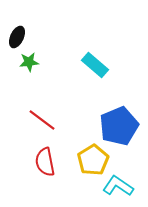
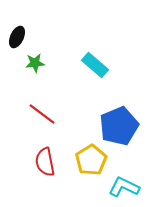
green star: moved 6 px right, 1 px down
red line: moved 6 px up
yellow pentagon: moved 2 px left
cyan L-shape: moved 6 px right, 1 px down; rotated 8 degrees counterclockwise
